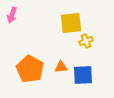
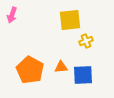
yellow square: moved 1 px left, 3 px up
orange pentagon: moved 1 px down
